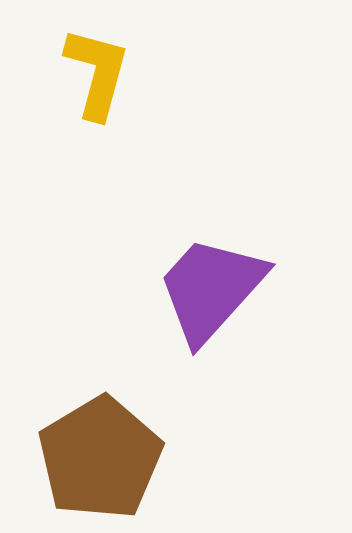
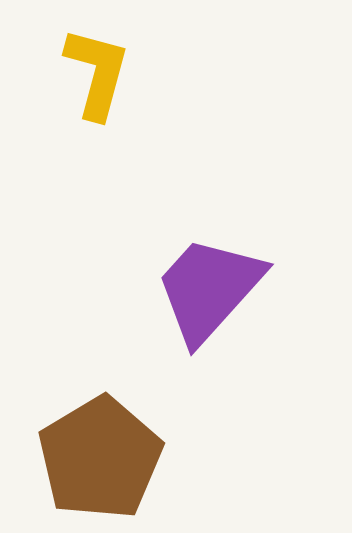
purple trapezoid: moved 2 px left
